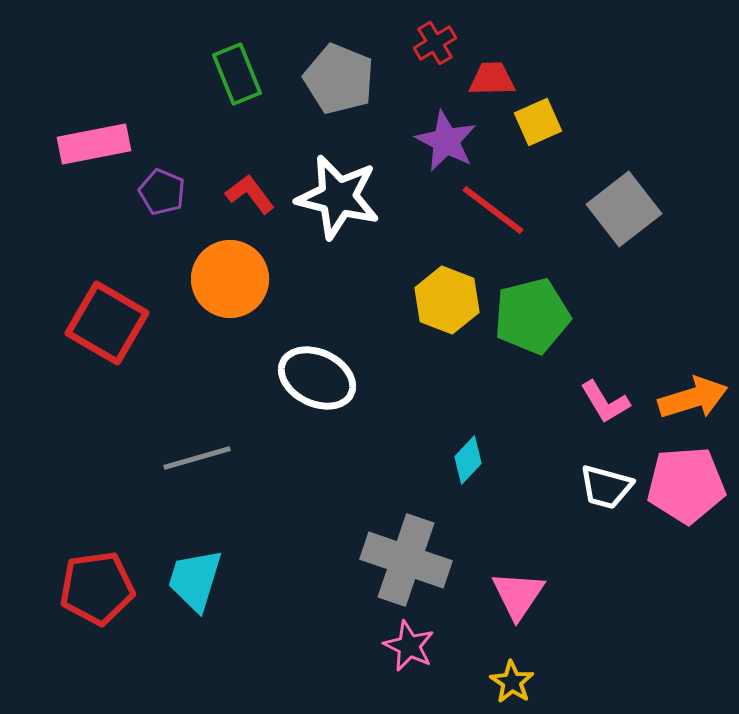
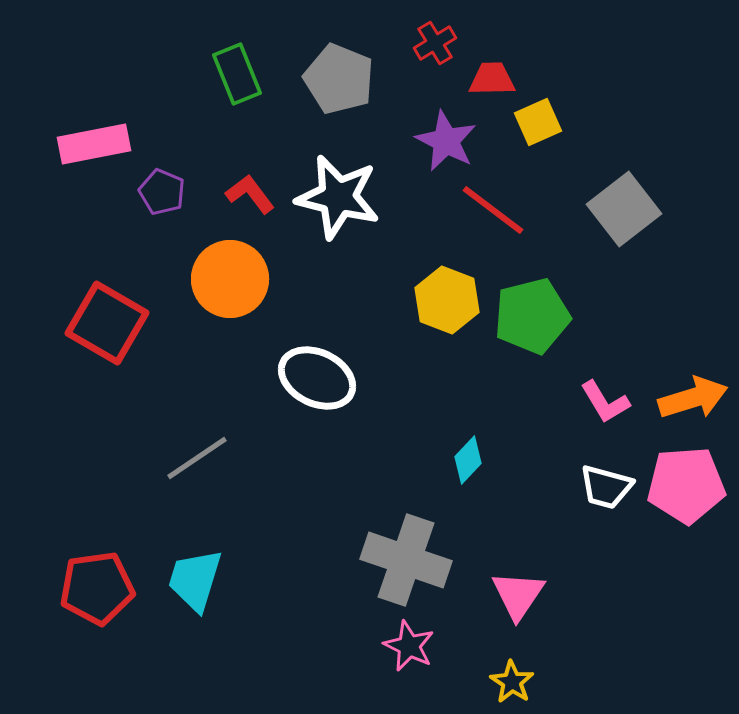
gray line: rotated 18 degrees counterclockwise
